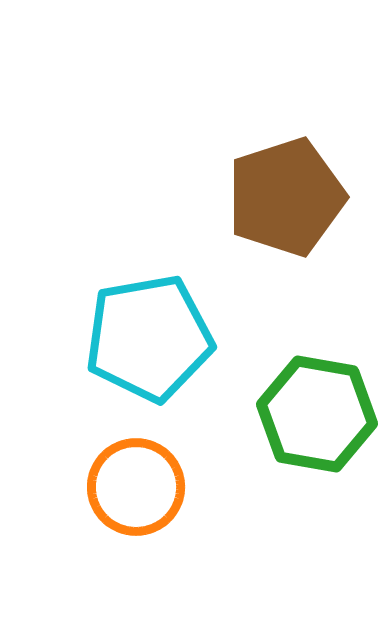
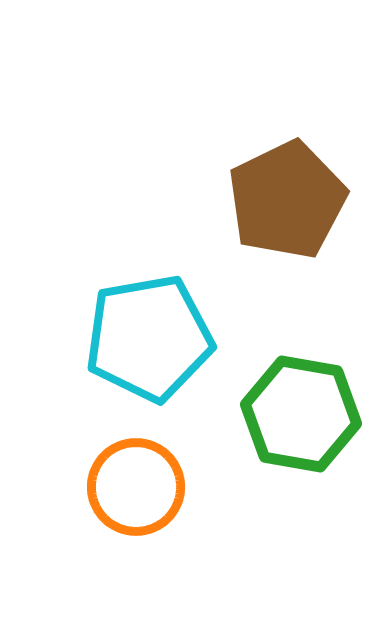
brown pentagon: moved 1 px right, 3 px down; rotated 8 degrees counterclockwise
green hexagon: moved 16 px left
